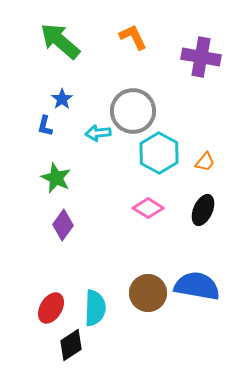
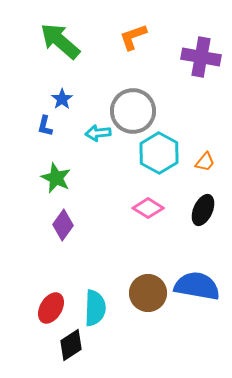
orange L-shape: rotated 84 degrees counterclockwise
